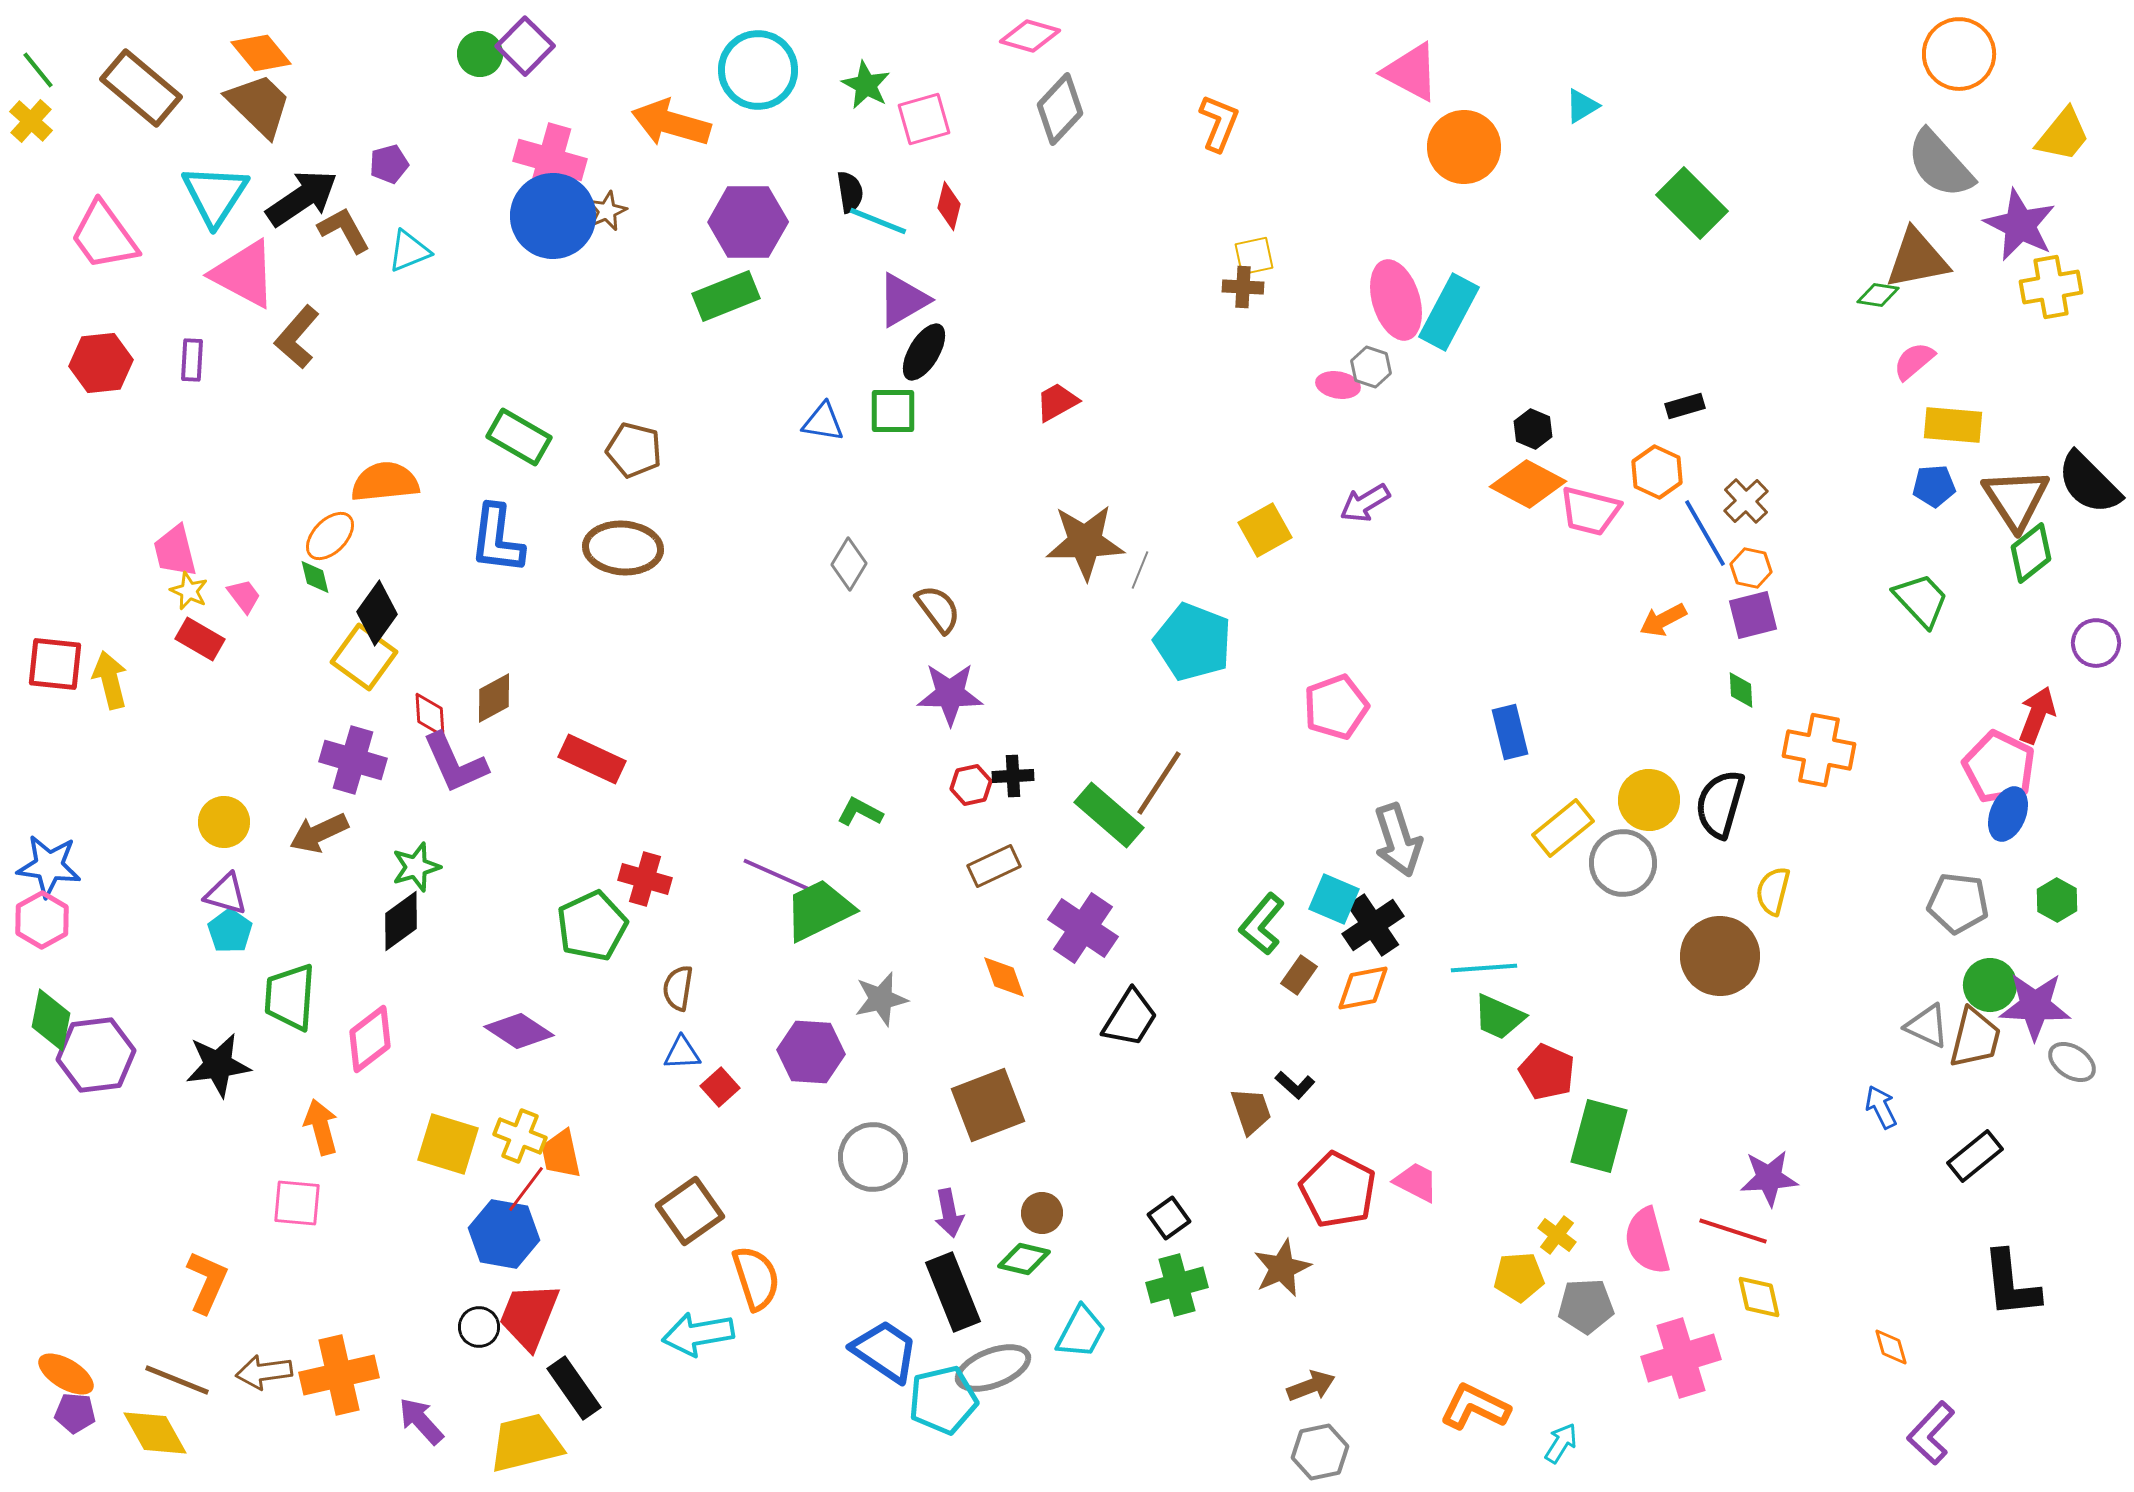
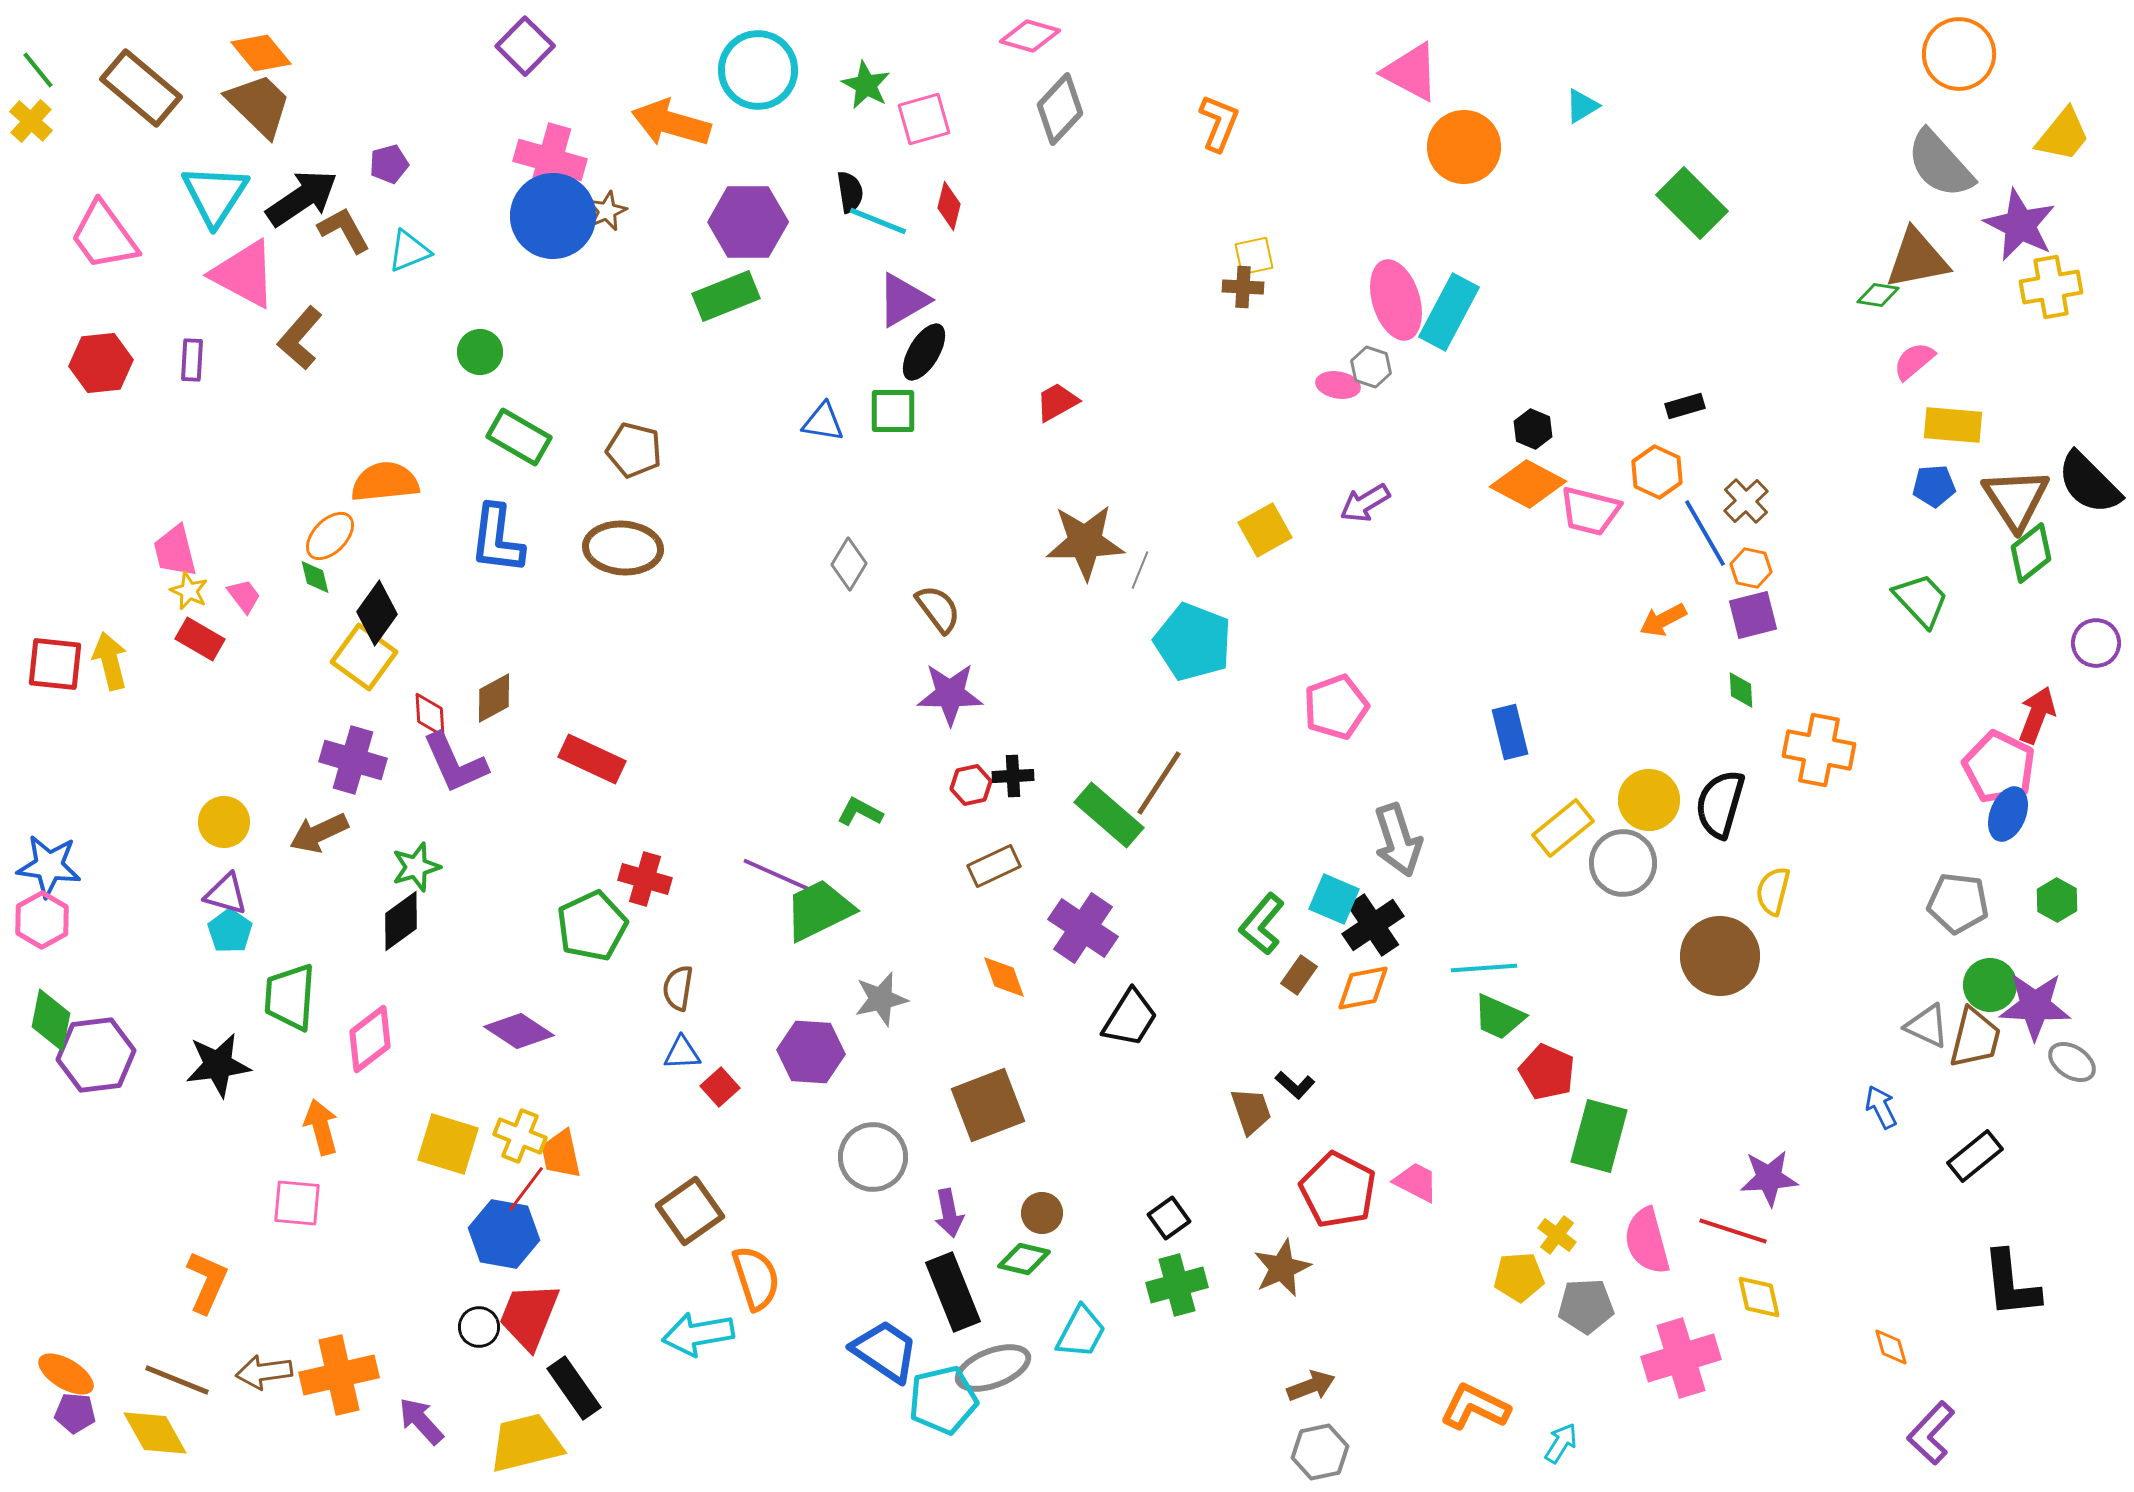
green circle at (480, 54): moved 298 px down
brown L-shape at (297, 337): moved 3 px right, 1 px down
yellow arrow at (110, 680): moved 19 px up
